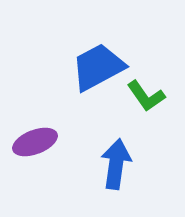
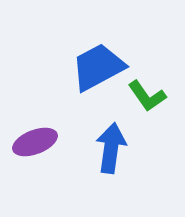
green L-shape: moved 1 px right
blue arrow: moved 5 px left, 16 px up
